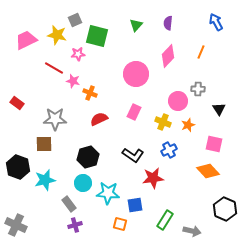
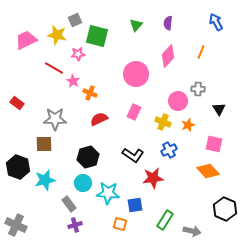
pink star at (73, 81): rotated 16 degrees clockwise
